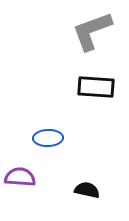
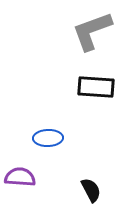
black semicircle: moved 4 px right; rotated 50 degrees clockwise
